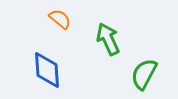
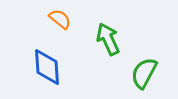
blue diamond: moved 3 px up
green semicircle: moved 1 px up
